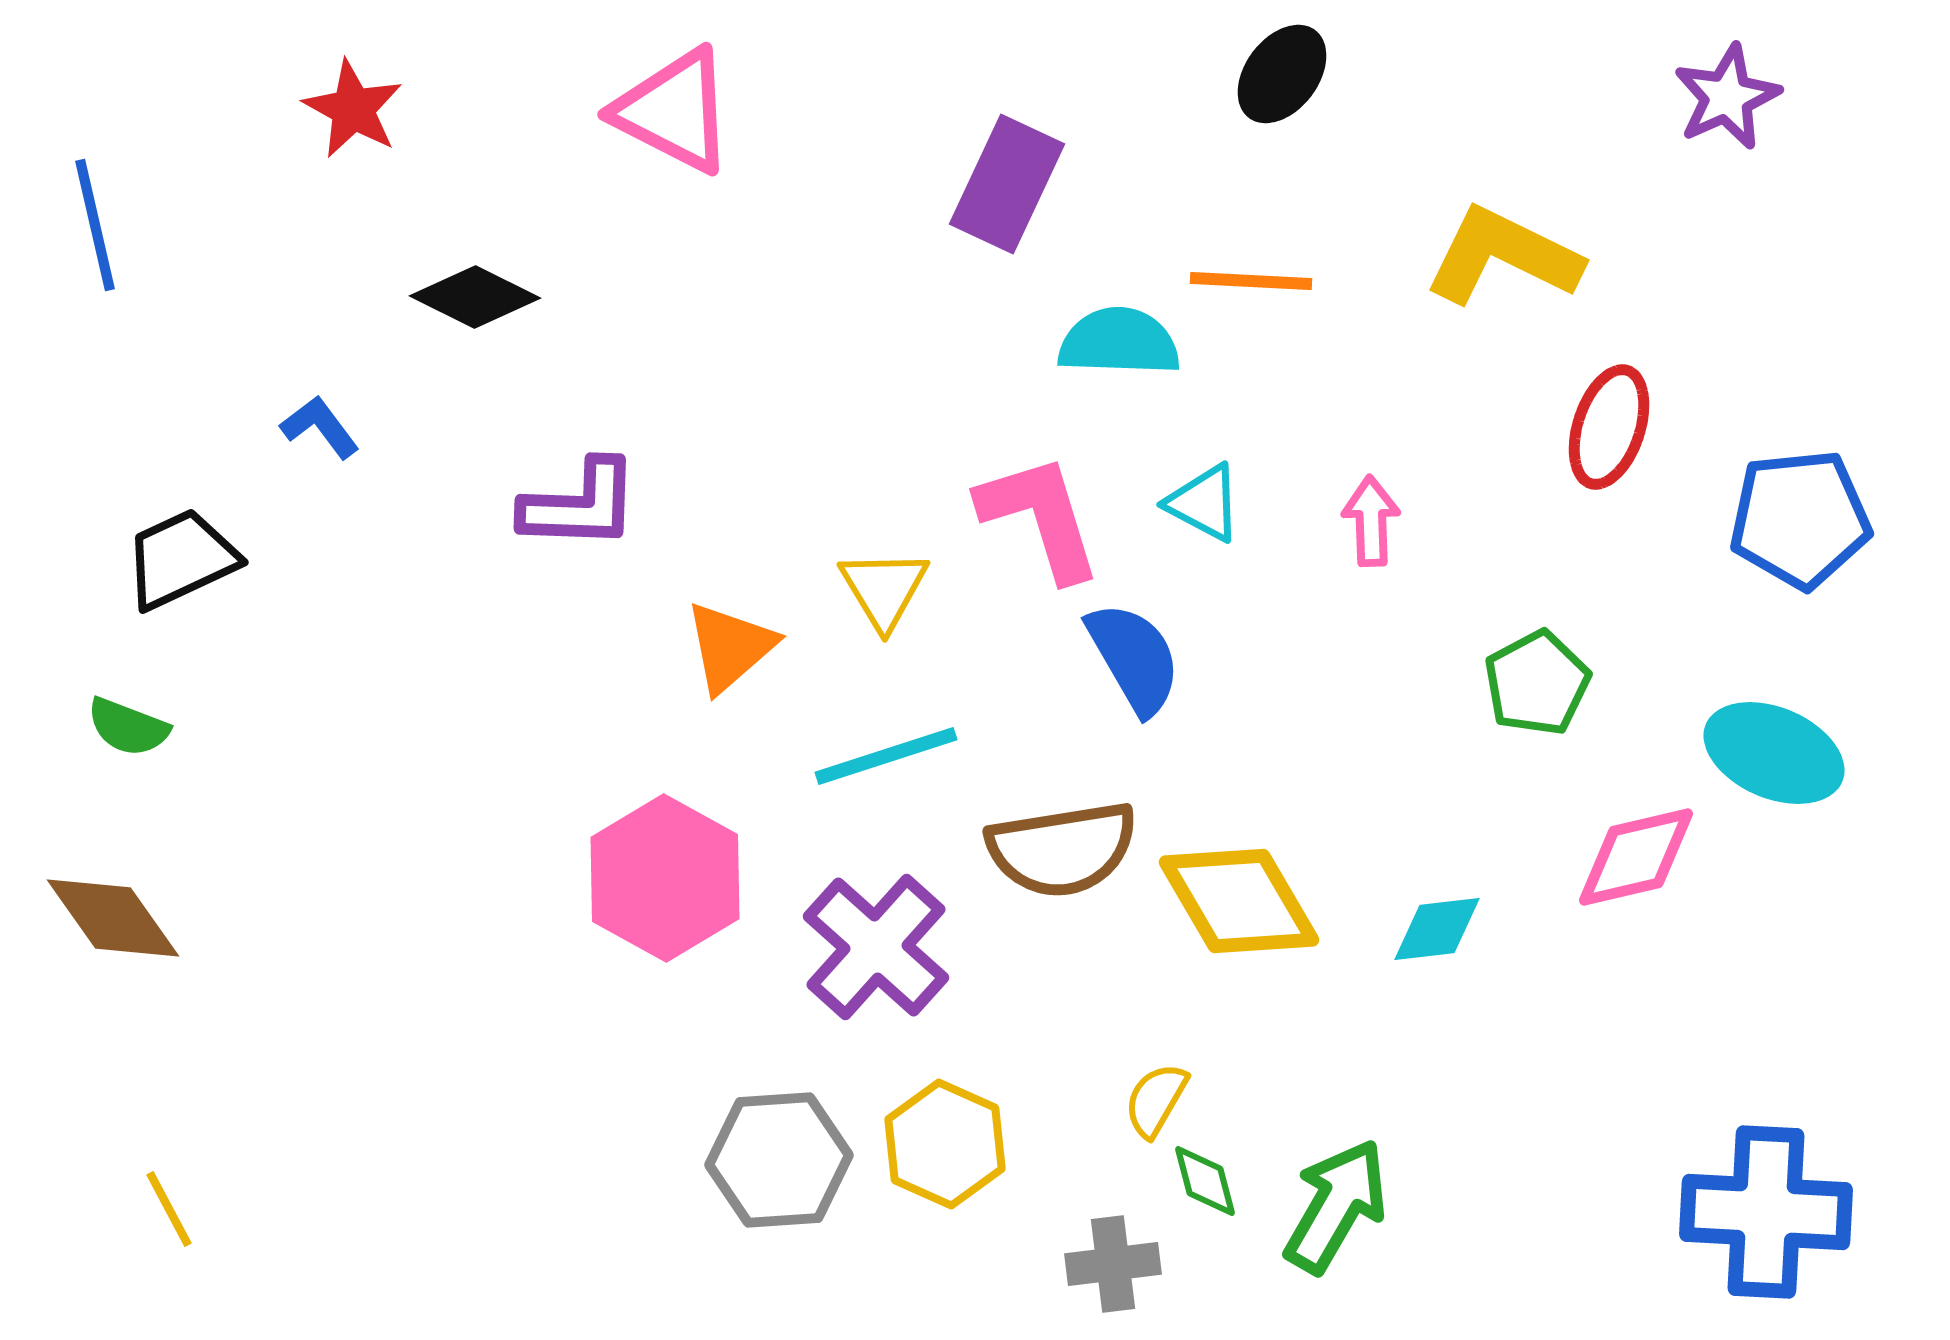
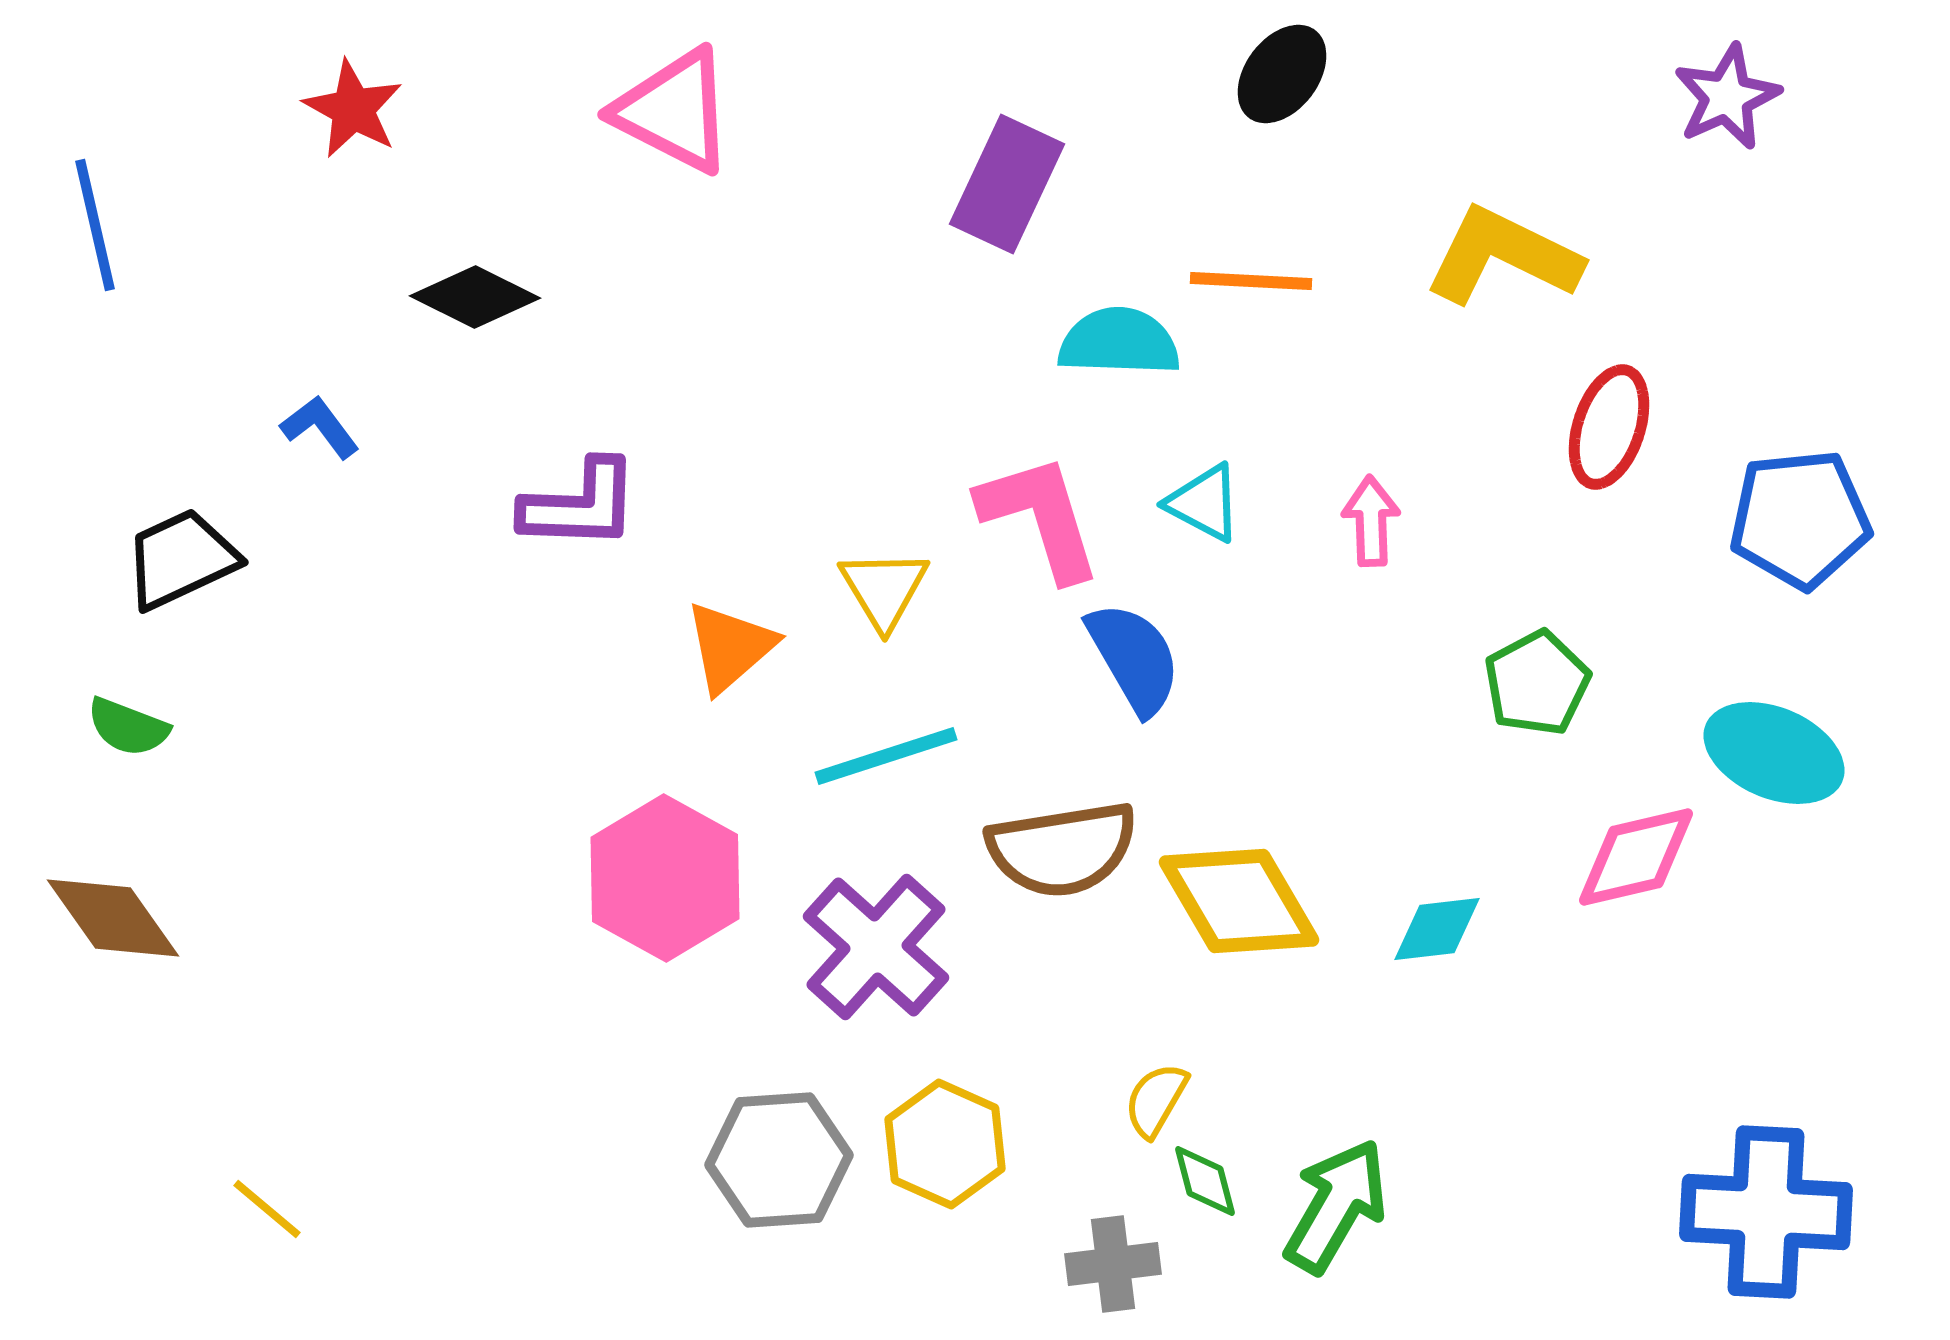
yellow line: moved 98 px right; rotated 22 degrees counterclockwise
